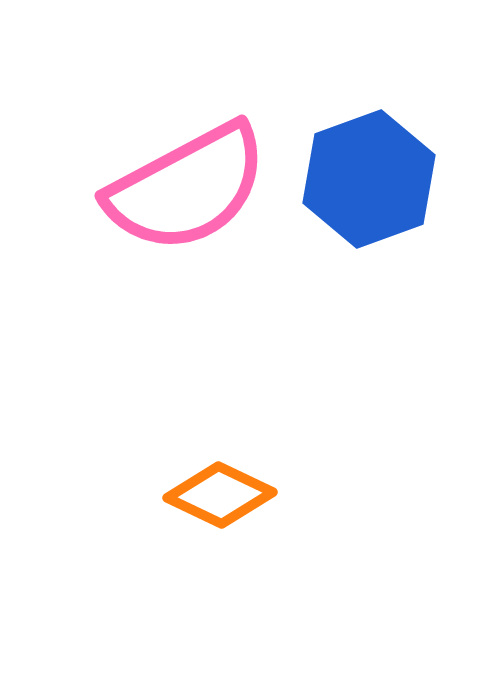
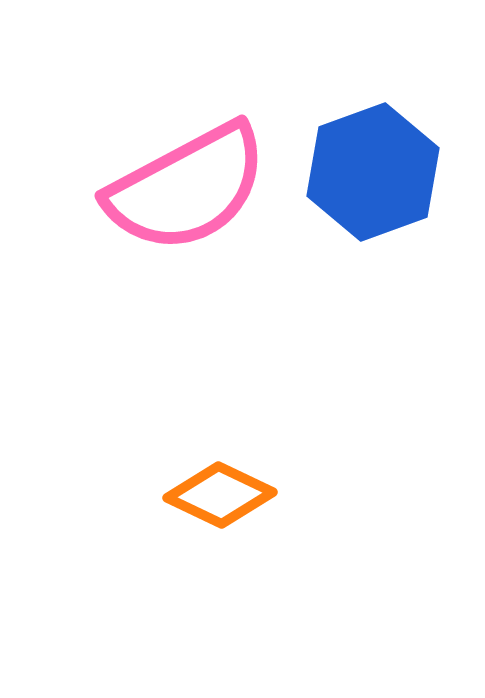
blue hexagon: moved 4 px right, 7 px up
